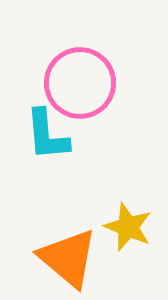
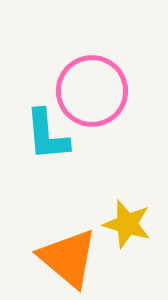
pink circle: moved 12 px right, 8 px down
yellow star: moved 1 px left, 3 px up; rotated 6 degrees counterclockwise
